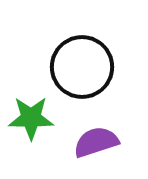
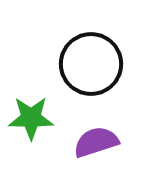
black circle: moved 9 px right, 3 px up
